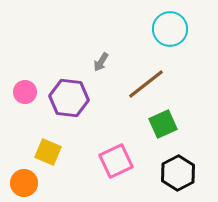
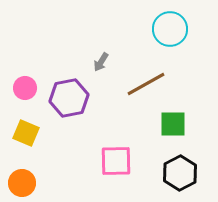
brown line: rotated 9 degrees clockwise
pink circle: moved 4 px up
purple hexagon: rotated 18 degrees counterclockwise
green square: moved 10 px right; rotated 24 degrees clockwise
yellow square: moved 22 px left, 19 px up
pink square: rotated 24 degrees clockwise
black hexagon: moved 2 px right
orange circle: moved 2 px left
